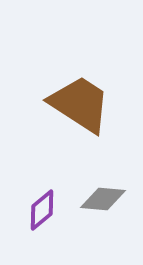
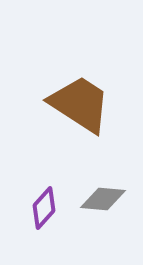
purple diamond: moved 2 px right, 2 px up; rotated 9 degrees counterclockwise
